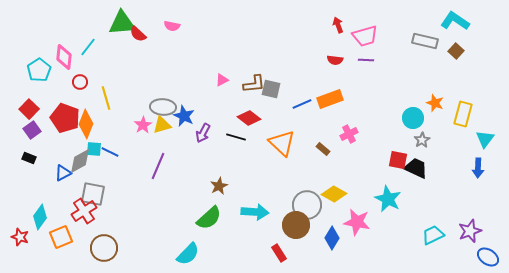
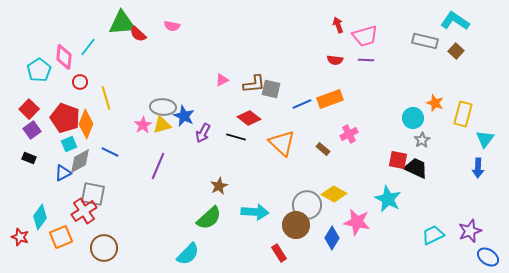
cyan square at (94, 149): moved 25 px left, 5 px up; rotated 28 degrees counterclockwise
